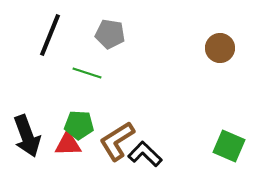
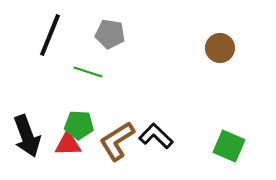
green line: moved 1 px right, 1 px up
black L-shape: moved 11 px right, 18 px up
